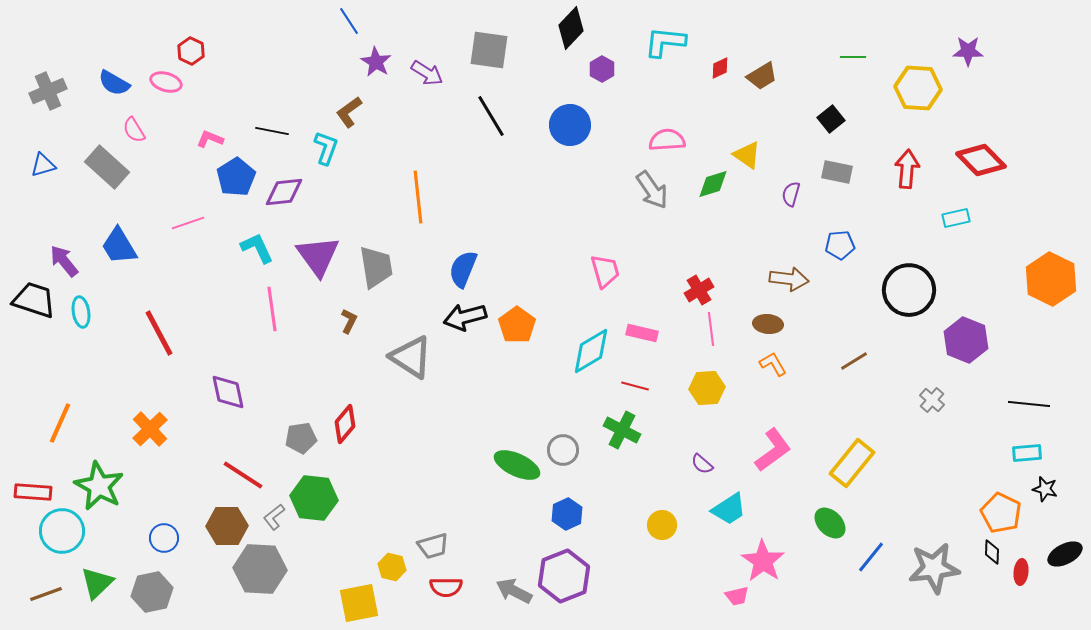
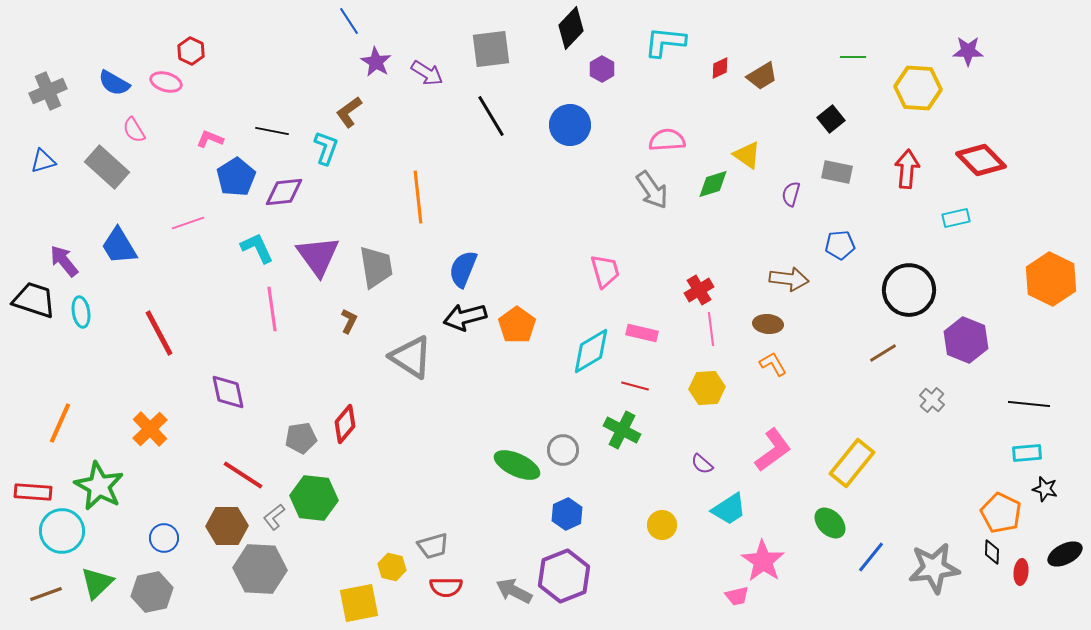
gray square at (489, 50): moved 2 px right, 1 px up; rotated 15 degrees counterclockwise
blue triangle at (43, 165): moved 4 px up
brown line at (854, 361): moved 29 px right, 8 px up
